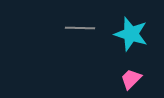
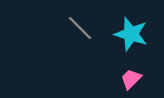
gray line: rotated 44 degrees clockwise
